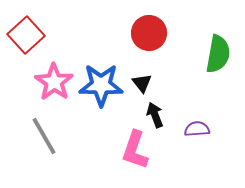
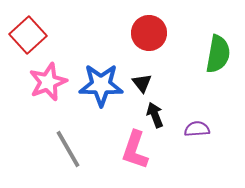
red square: moved 2 px right
pink star: moved 6 px left; rotated 15 degrees clockwise
gray line: moved 24 px right, 13 px down
